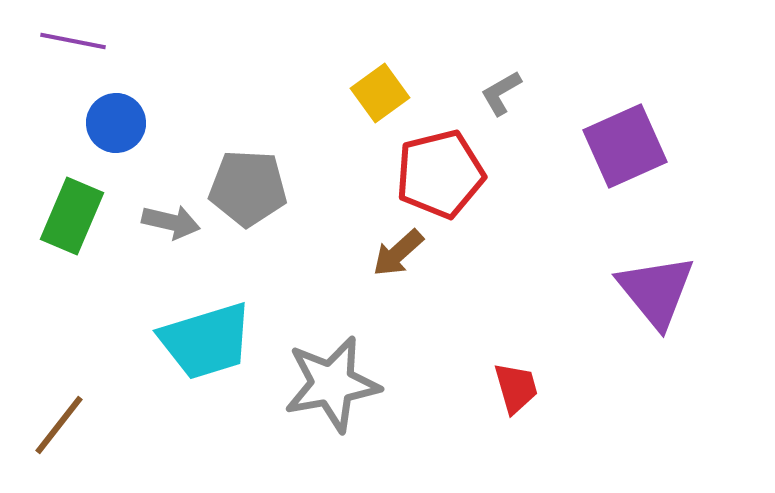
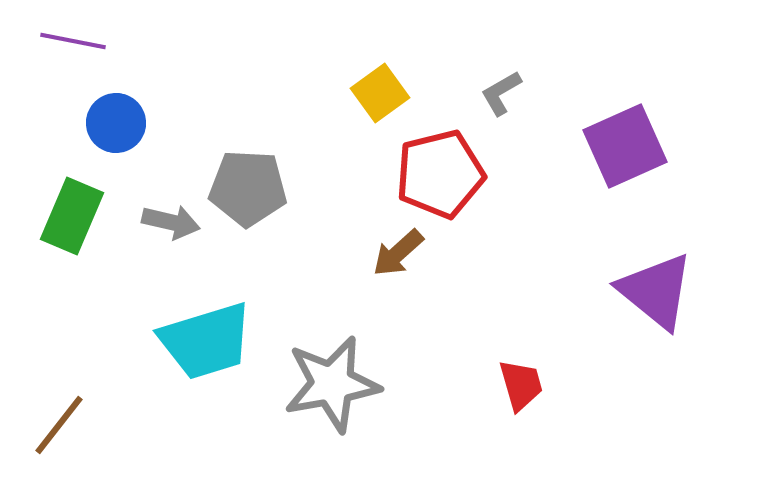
purple triangle: rotated 12 degrees counterclockwise
red trapezoid: moved 5 px right, 3 px up
